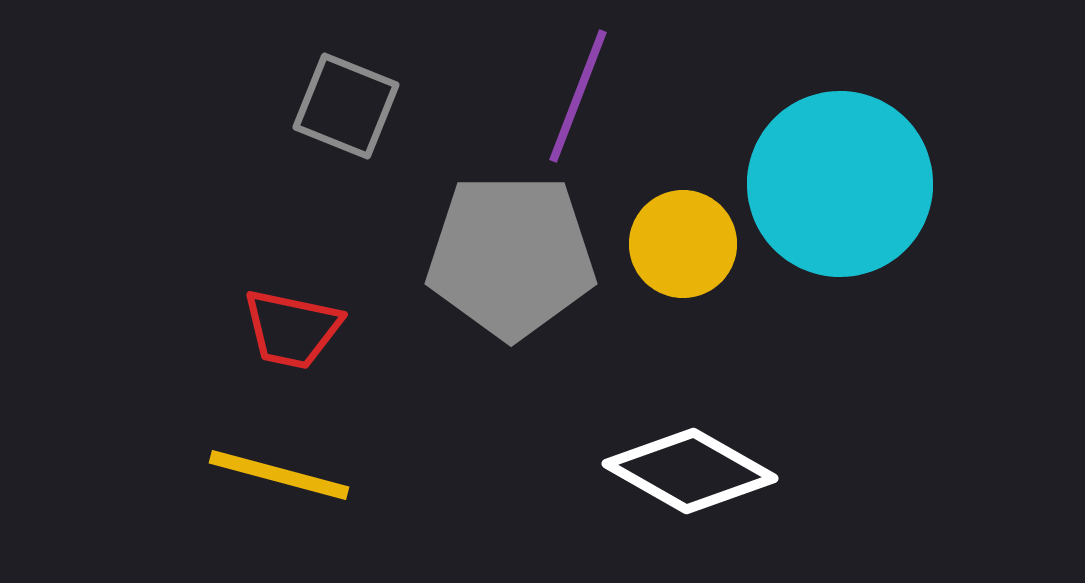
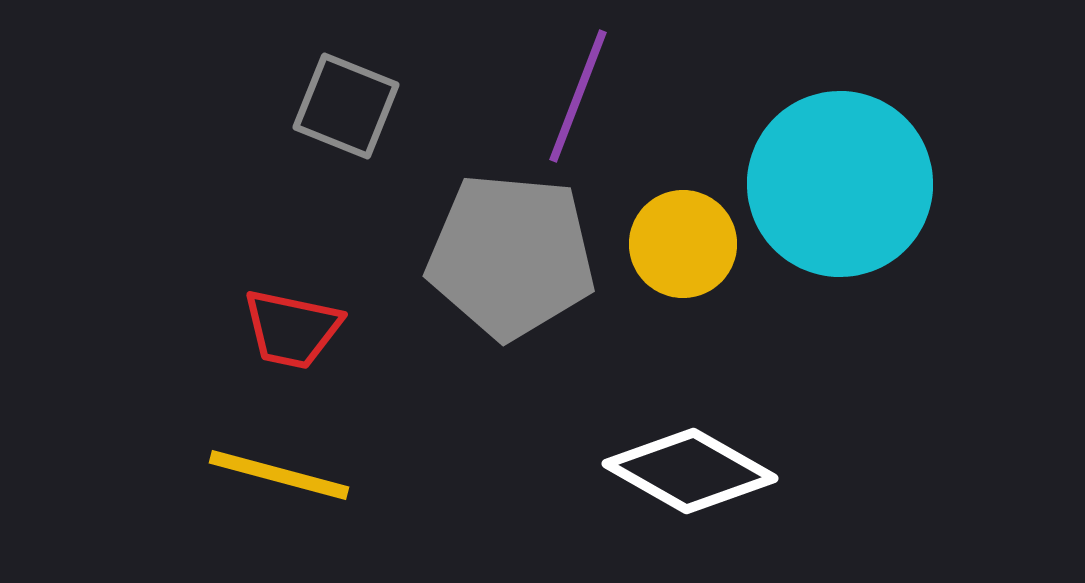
gray pentagon: rotated 5 degrees clockwise
